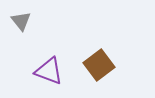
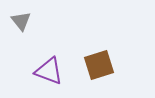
brown square: rotated 20 degrees clockwise
